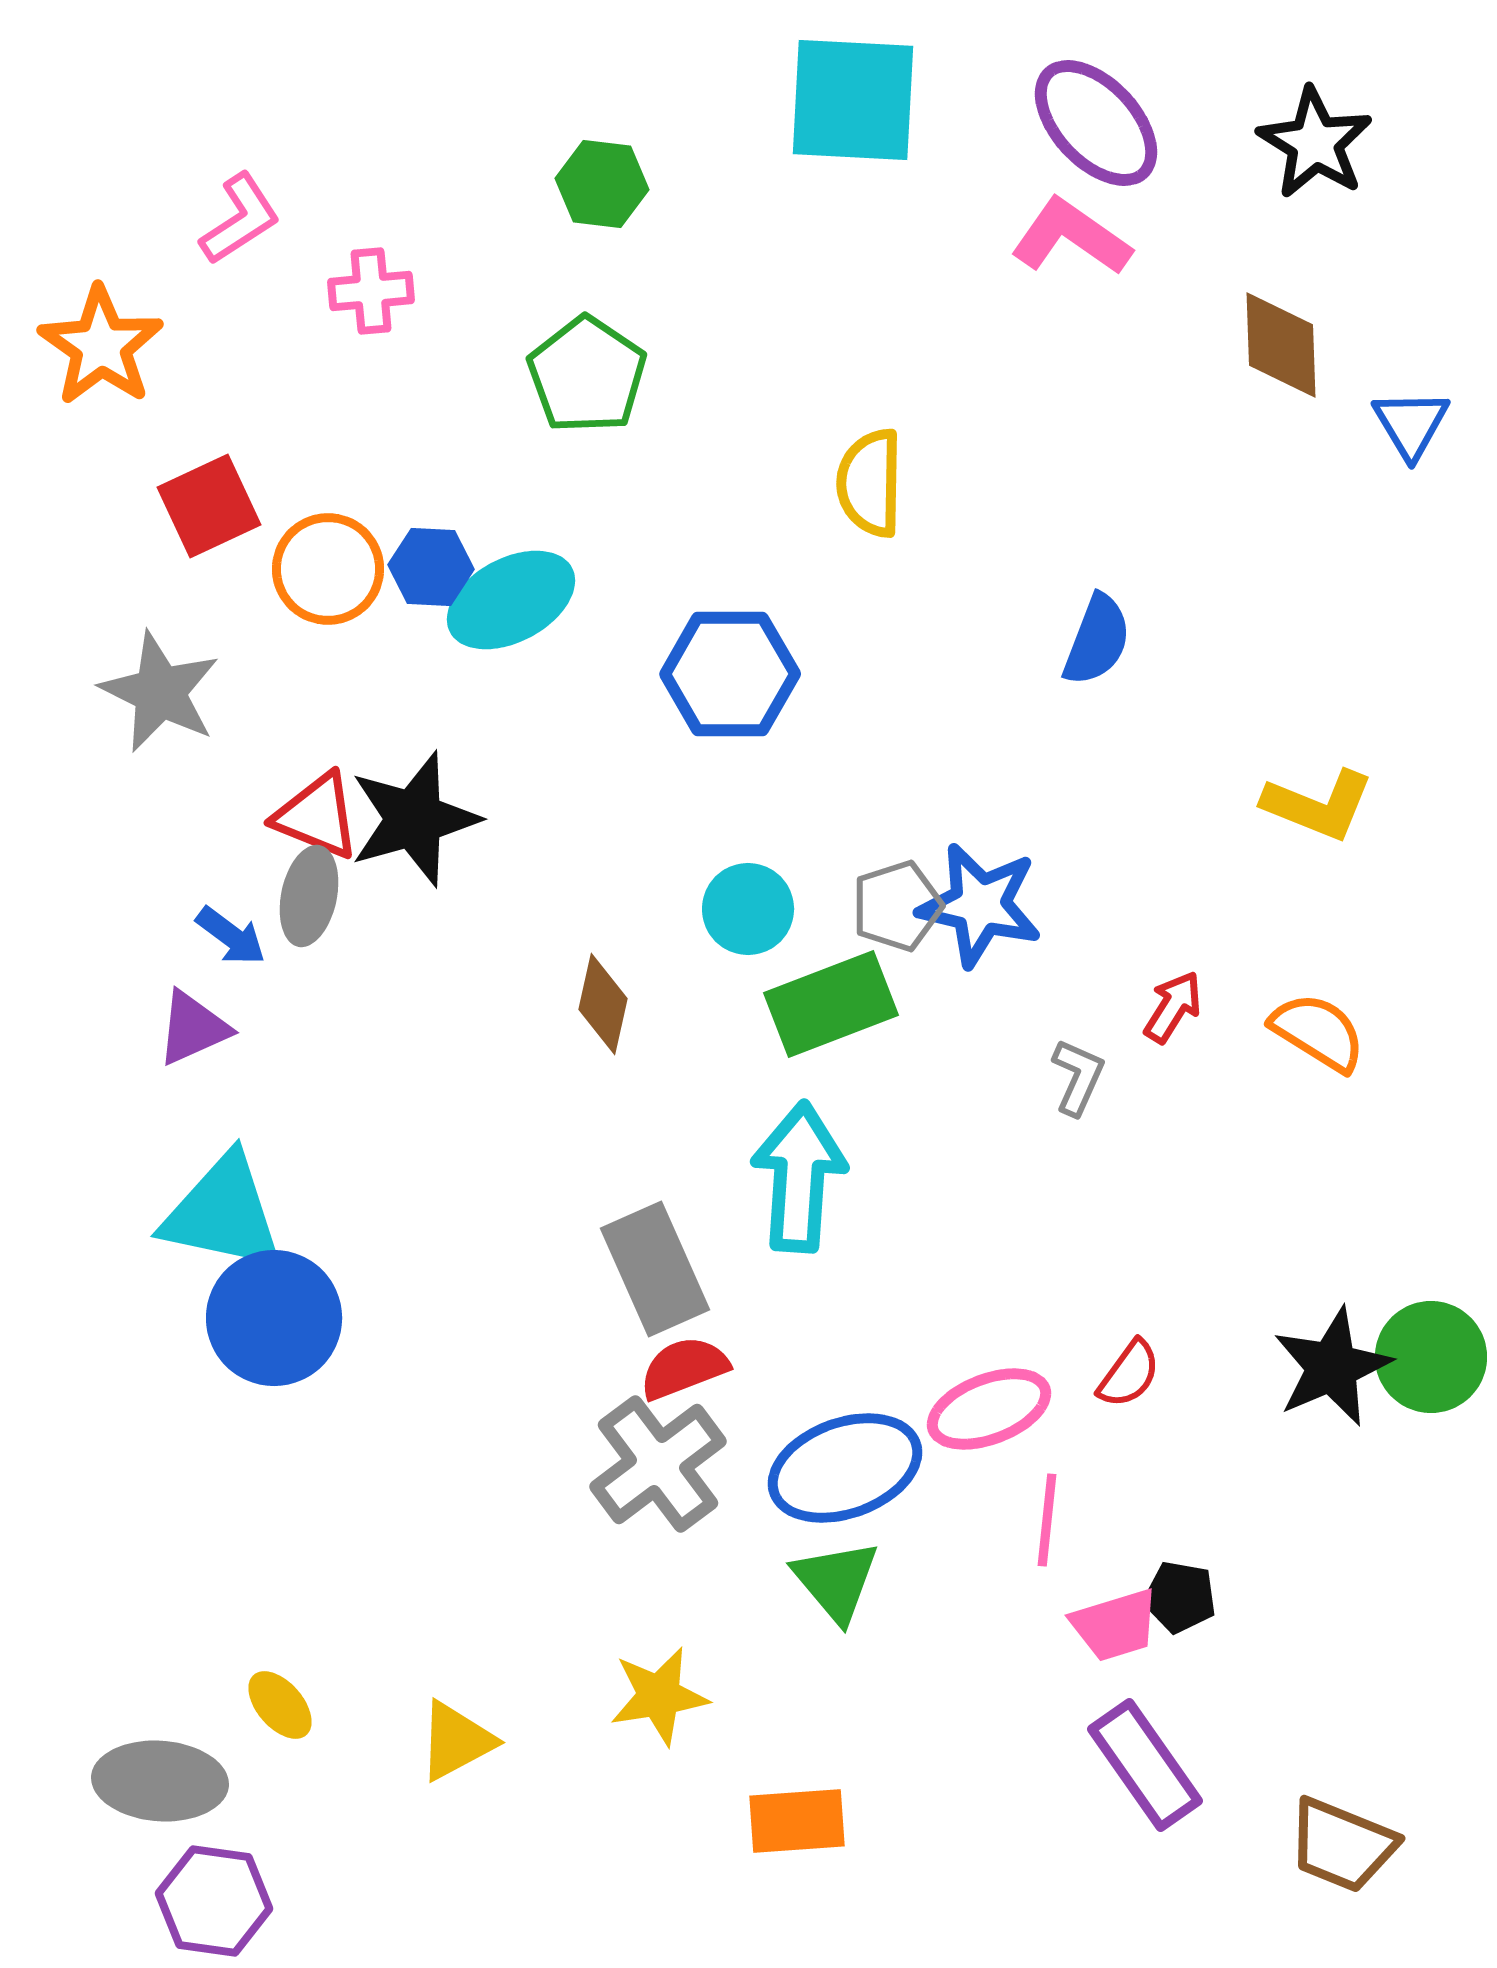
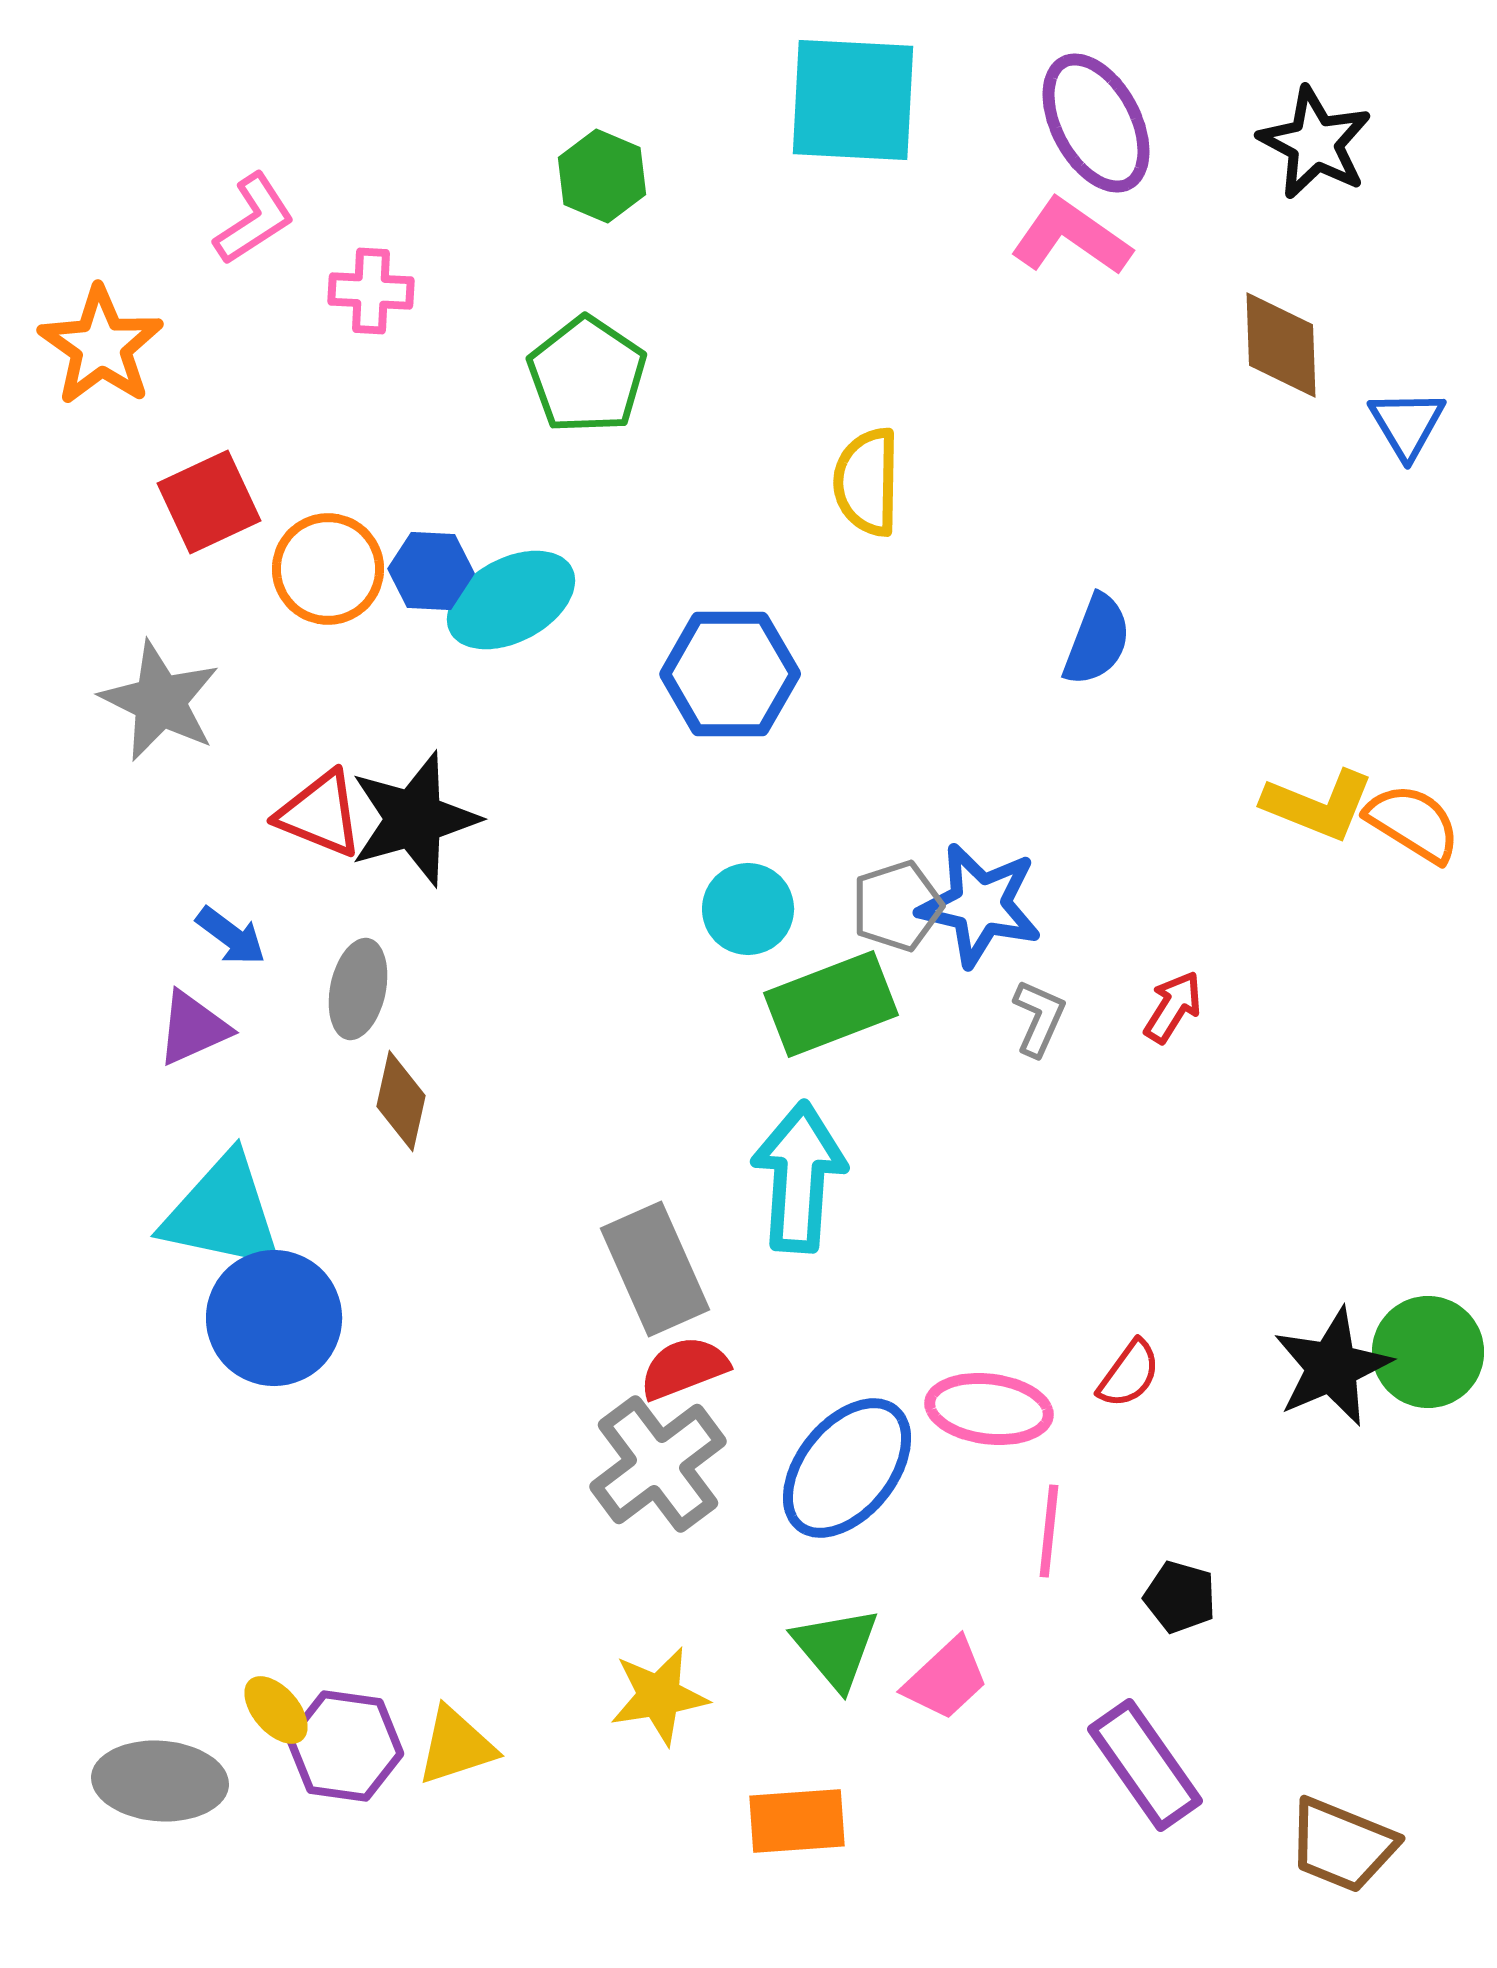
purple ellipse at (1096, 123): rotated 15 degrees clockwise
black star at (1315, 143): rotated 4 degrees counterclockwise
green hexagon at (602, 184): moved 8 px up; rotated 16 degrees clockwise
pink L-shape at (240, 219): moved 14 px right
pink cross at (371, 291): rotated 8 degrees clockwise
blue triangle at (1411, 424): moved 4 px left
yellow semicircle at (870, 483): moved 3 px left, 1 px up
red square at (209, 506): moved 4 px up
blue hexagon at (431, 567): moved 4 px down
gray star at (160, 692): moved 9 px down
red triangle at (317, 816): moved 3 px right, 2 px up
gray ellipse at (309, 896): moved 49 px right, 93 px down
brown diamond at (603, 1004): moved 202 px left, 97 px down
orange semicircle at (1318, 1032): moved 95 px right, 209 px up
gray L-shape at (1078, 1077): moved 39 px left, 59 px up
green circle at (1431, 1357): moved 3 px left, 5 px up
pink ellipse at (989, 1409): rotated 28 degrees clockwise
blue ellipse at (845, 1468): moved 2 px right; rotated 31 degrees counterclockwise
pink line at (1047, 1520): moved 2 px right, 11 px down
green triangle at (836, 1581): moved 67 px down
black pentagon at (1180, 1597): rotated 6 degrees clockwise
pink trapezoid at (1115, 1625): moved 169 px left, 54 px down; rotated 26 degrees counterclockwise
yellow ellipse at (280, 1705): moved 4 px left, 5 px down
yellow triangle at (456, 1741): moved 5 px down; rotated 10 degrees clockwise
purple hexagon at (214, 1901): moved 131 px right, 155 px up
